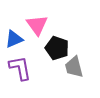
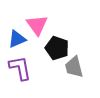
blue triangle: moved 3 px right
